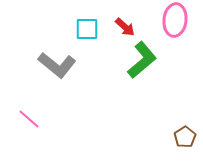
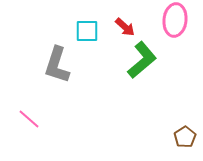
cyan square: moved 2 px down
gray L-shape: rotated 69 degrees clockwise
